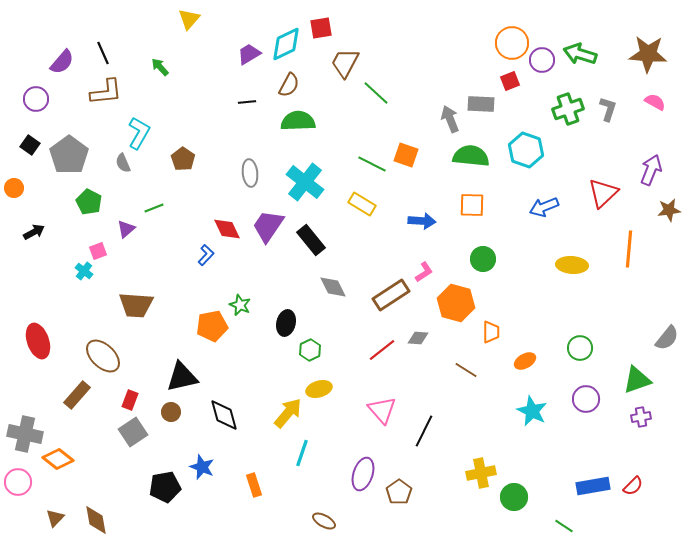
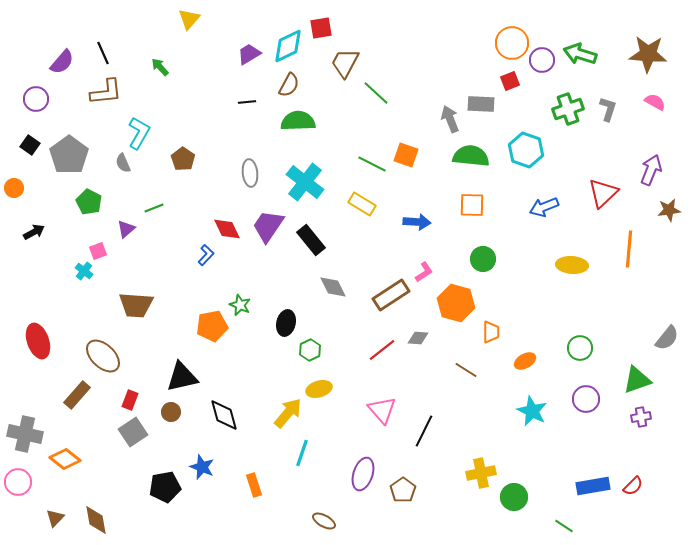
cyan diamond at (286, 44): moved 2 px right, 2 px down
blue arrow at (422, 221): moved 5 px left, 1 px down
orange diamond at (58, 459): moved 7 px right
brown pentagon at (399, 492): moved 4 px right, 2 px up
